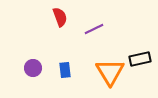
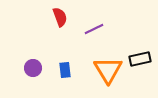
orange triangle: moved 2 px left, 2 px up
